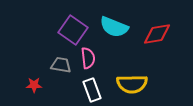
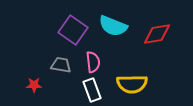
cyan semicircle: moved 1 px left, 1 px up
pink semicircle: moved 5 px right, 4 px down
